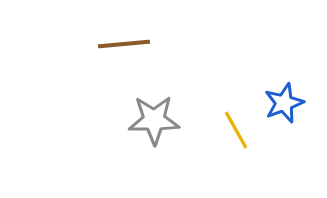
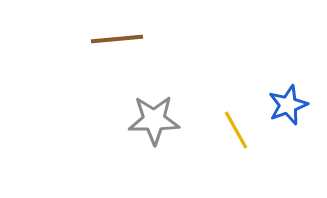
brown line: moved 7 px left, 5 px up
blue star: moved 4 px right, 2 px down
